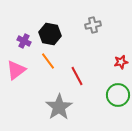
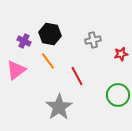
gray cross: moved 15 px down
red star: moved 8 px up
